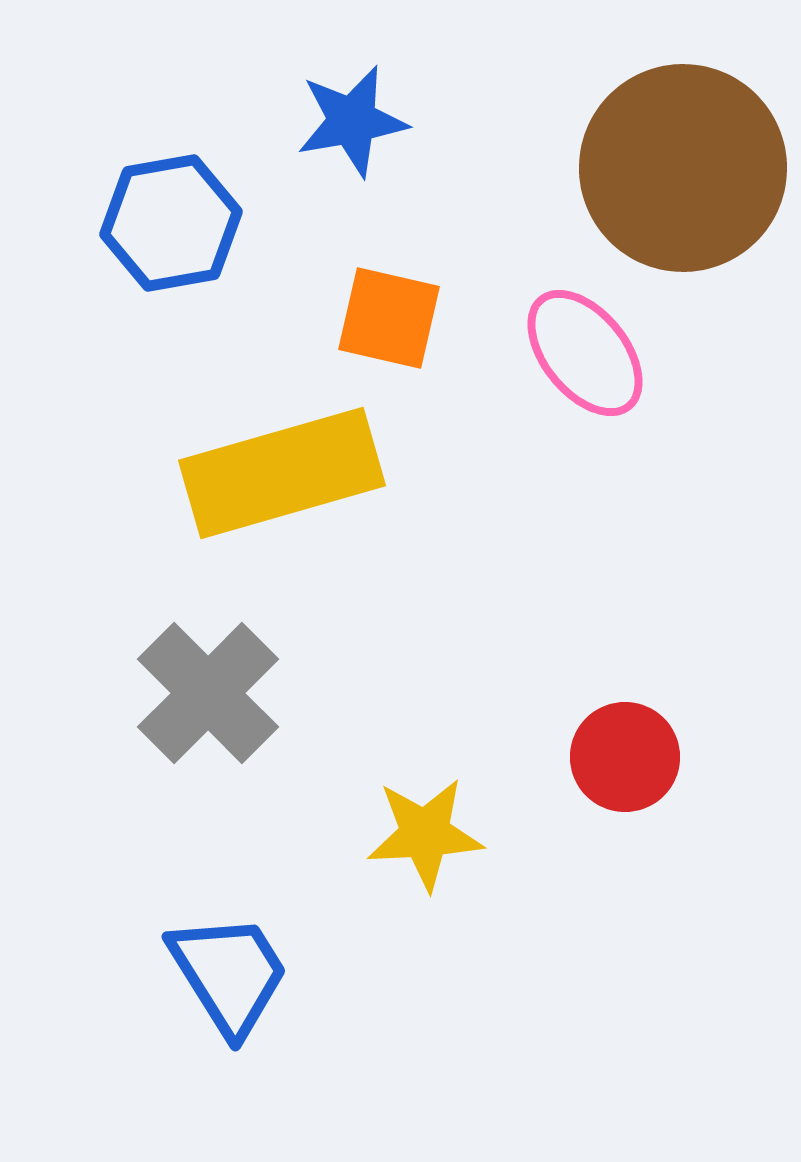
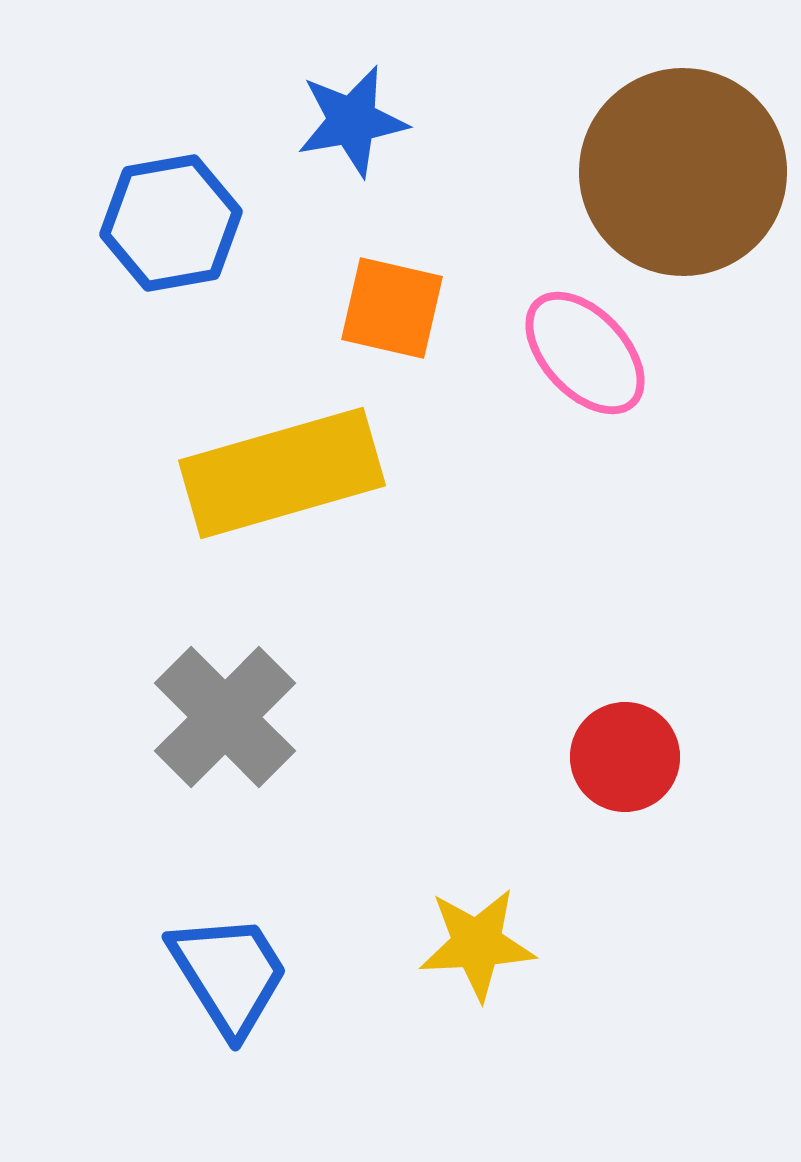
brown circle: moved 4 px down
orange square: moved 3 px right, 10 px up
pink ellipse: rotated 4 degrees counterclockwise
gray cross: moved 17 px right, 24 px down
yellow star: moved 52 px right, 110 px down
